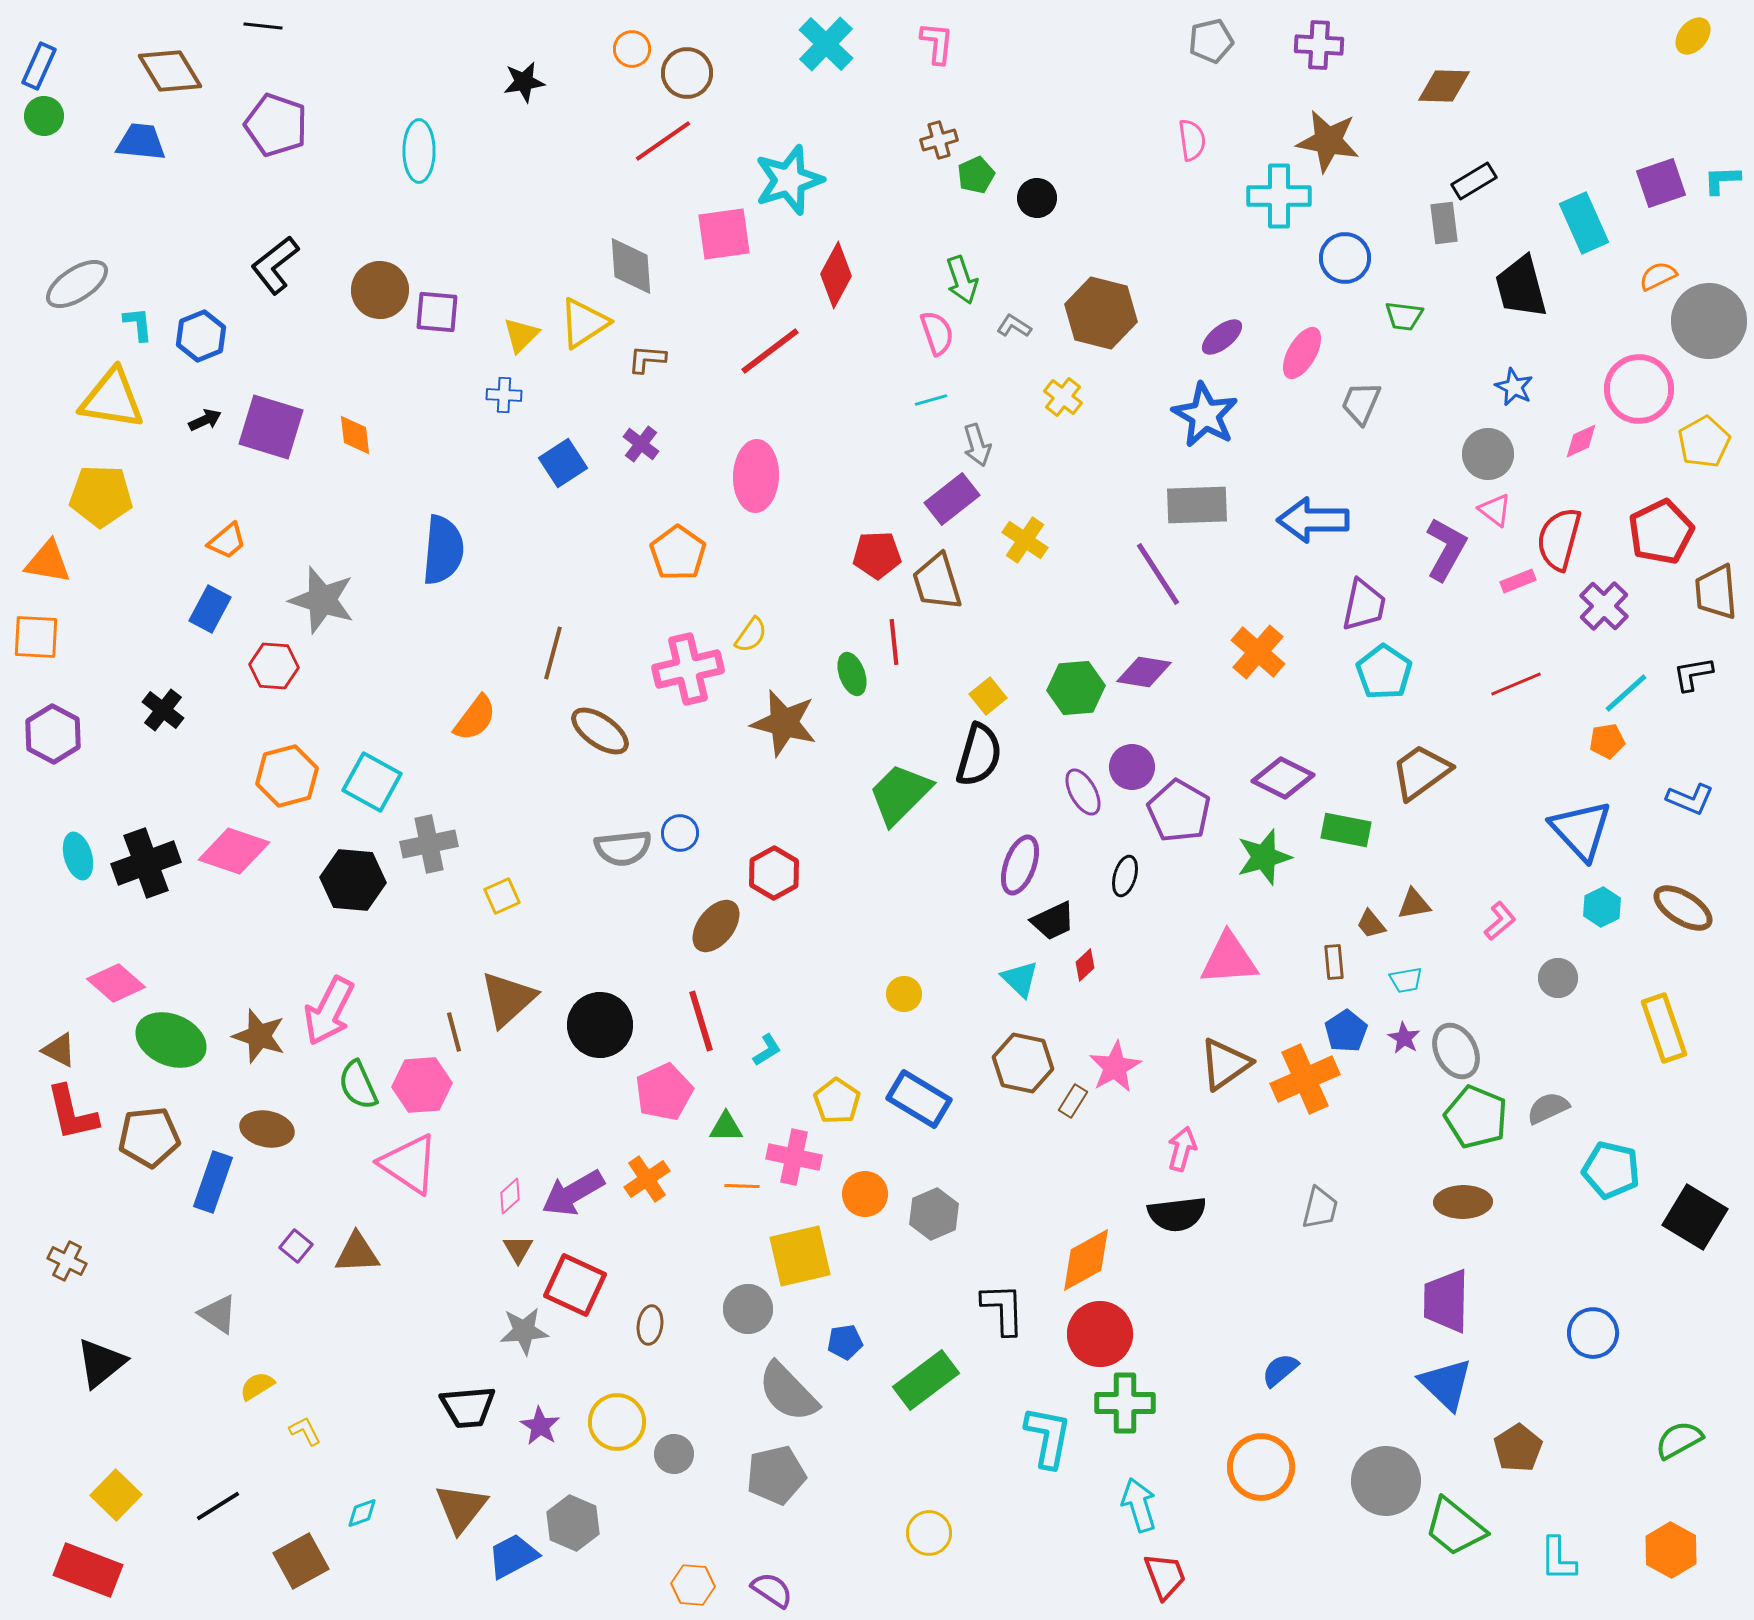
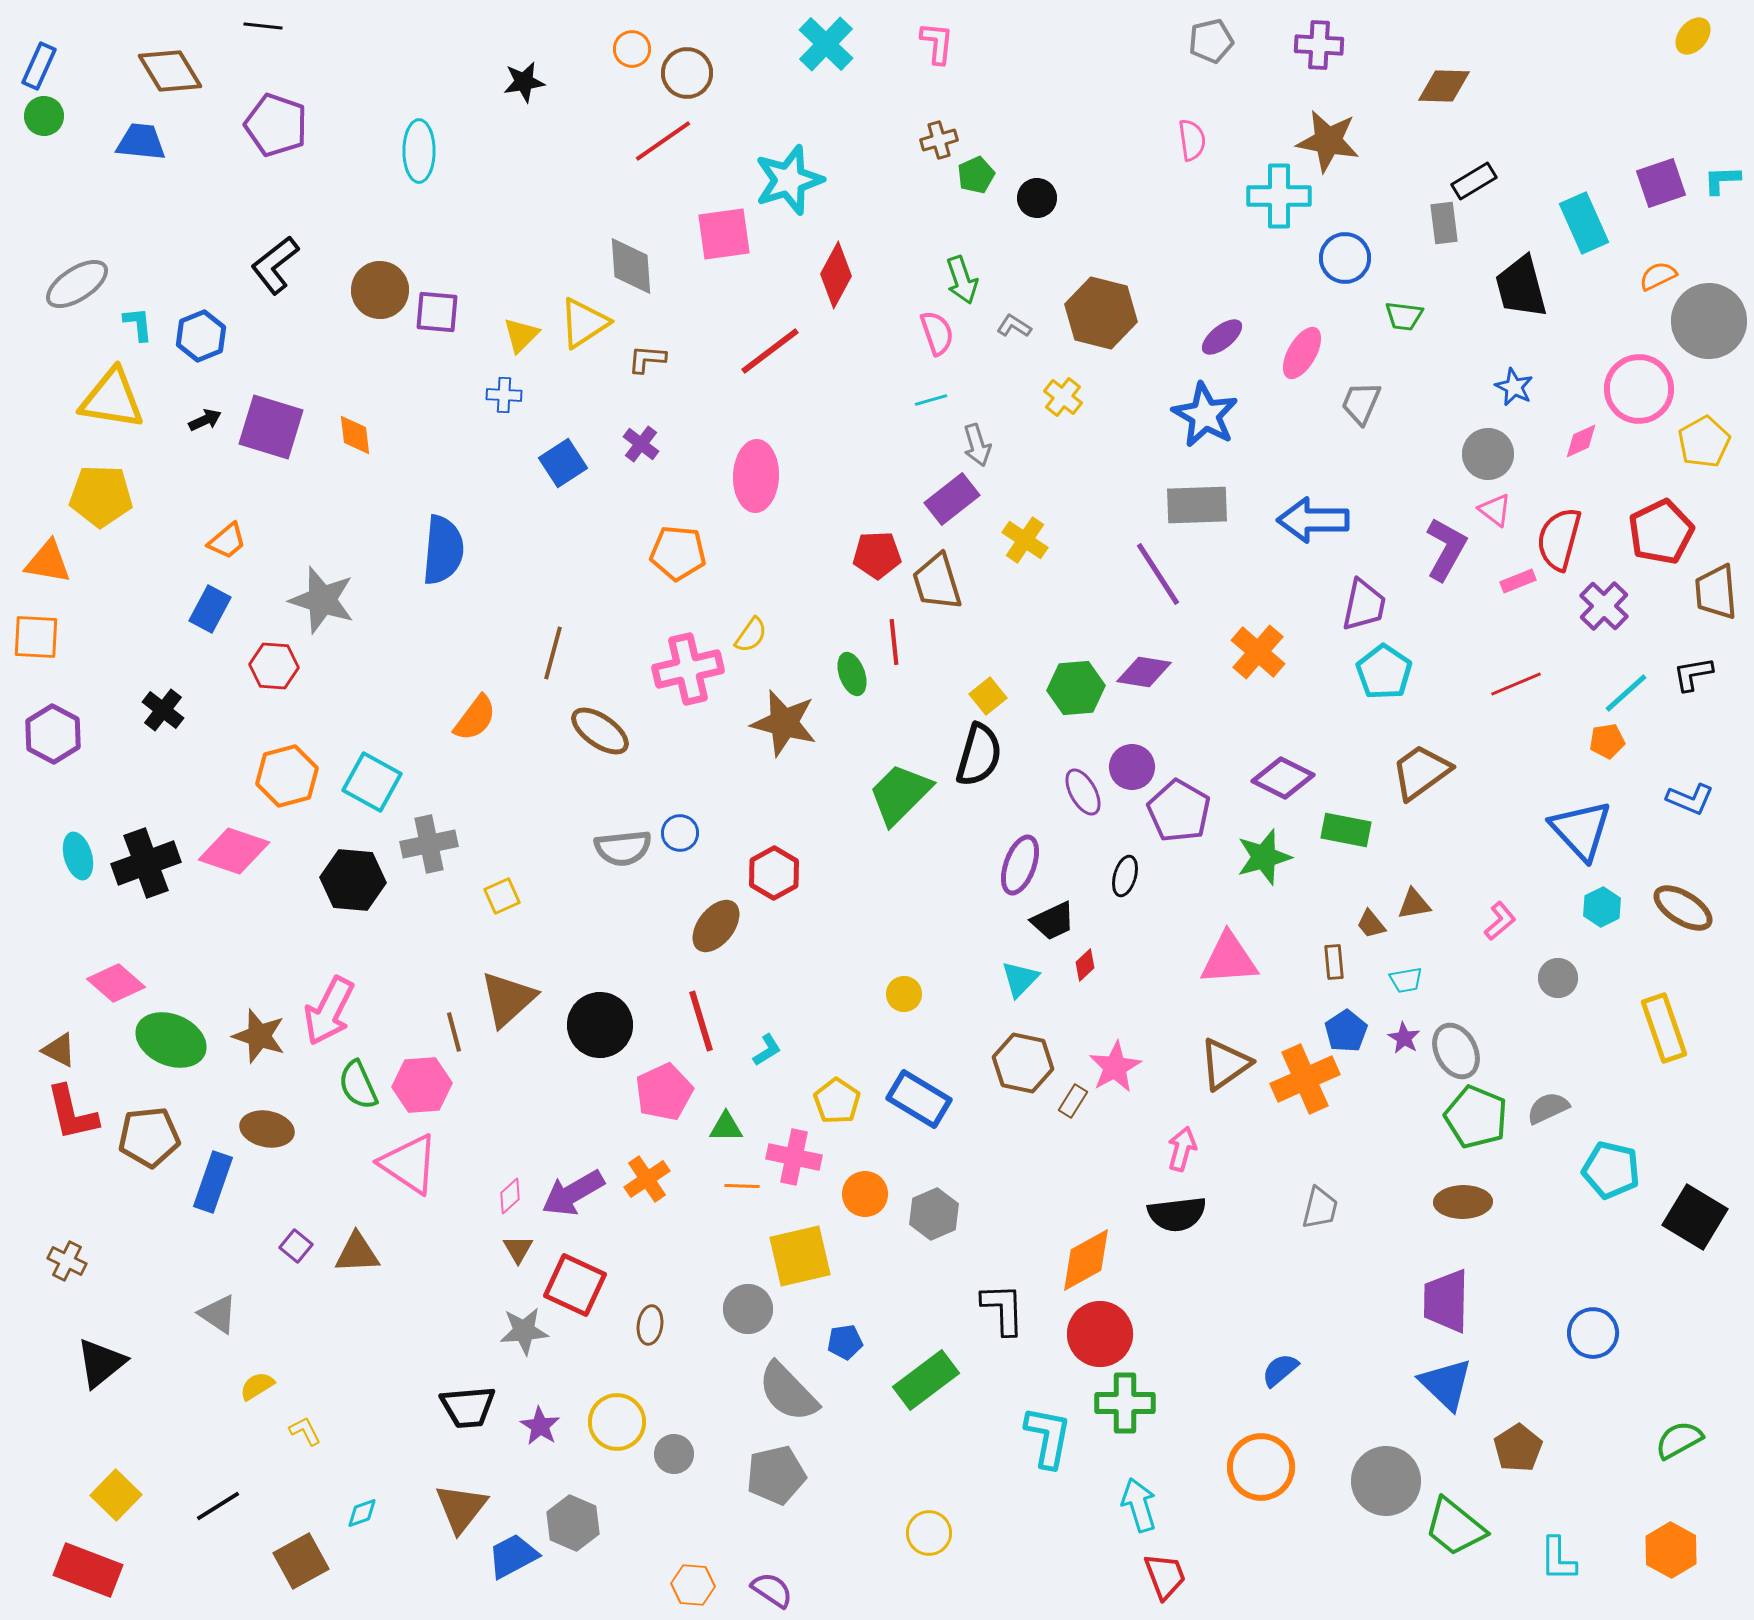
orange pentagon at (678, 553): rotated 30 degrees counterclockwise
cyan triangle at (1020, 979): rotated 30 degrees clockwise
